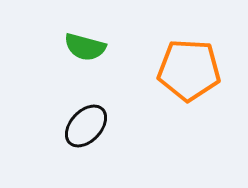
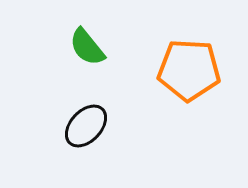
green semicircle: moved 2 px right; rotated 36 degrees clockwise
